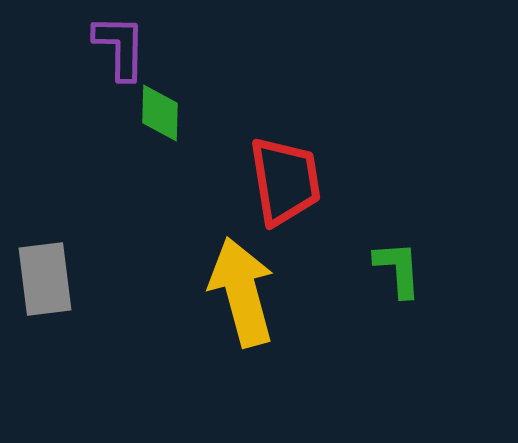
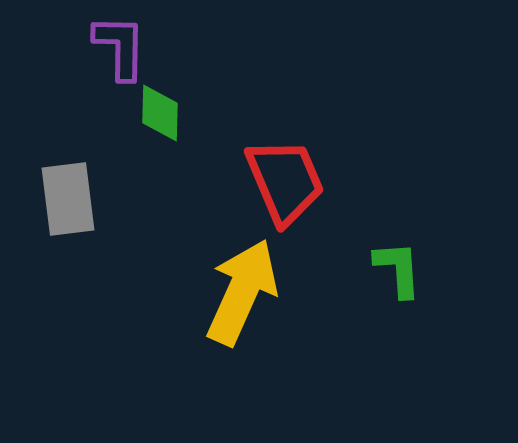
red trapezoid: rotated 14 degrees counterclockwise
gray rectangle: moved 23 px right, 80 px up
yellow arrow: rotated 39 degrees clockwise
